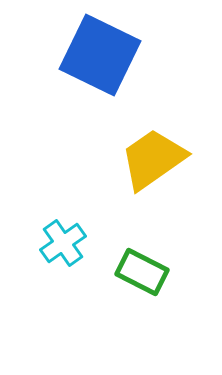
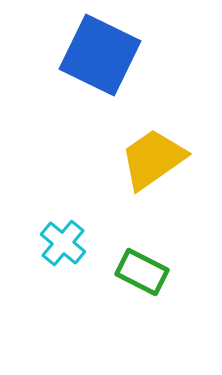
cyan cross: rotated 15 degrees counterclockwise
